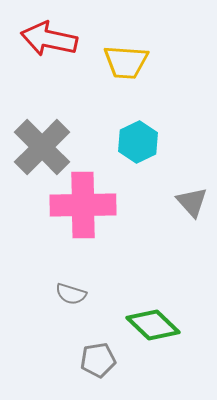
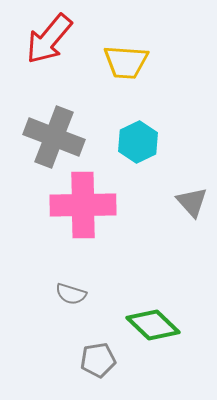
red arrow: rotated 62 degrees counterclockwise
gray cross: moved 12 px right, 10 px up; rotated 24 degrees counterclockwise
